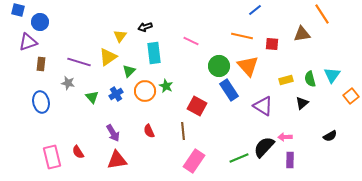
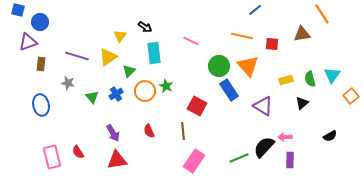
black arrow at (145, 27): rotated 128 degrees counterclockwise
purple line at (79, 62): moved 2 px left, 6 px up
blue ellipse at (41, 102): moved 3 px down
